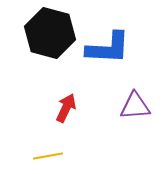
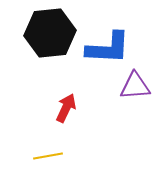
black hexagon: rotated 21 degrees counterclockwise
purple triangle: moved 20 px up
